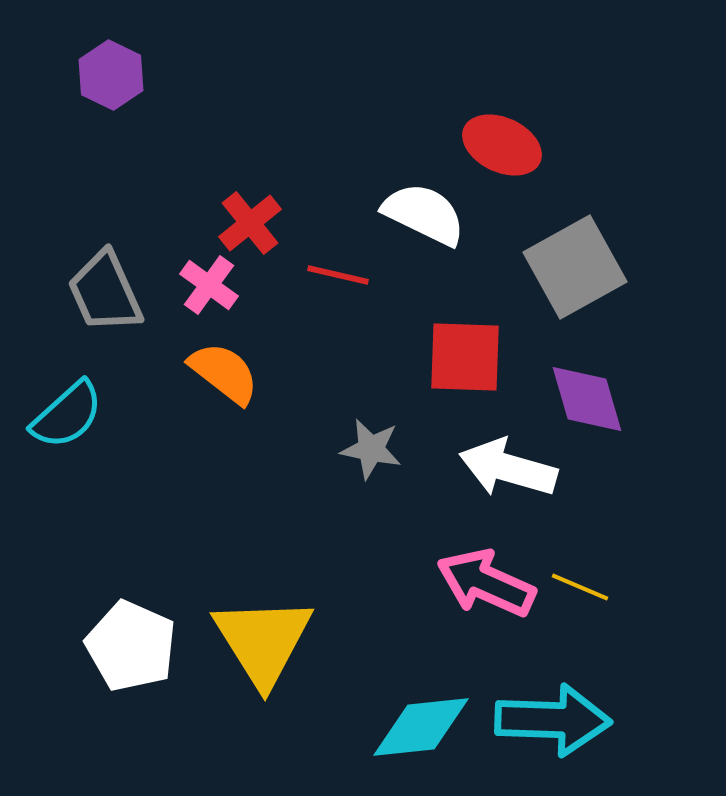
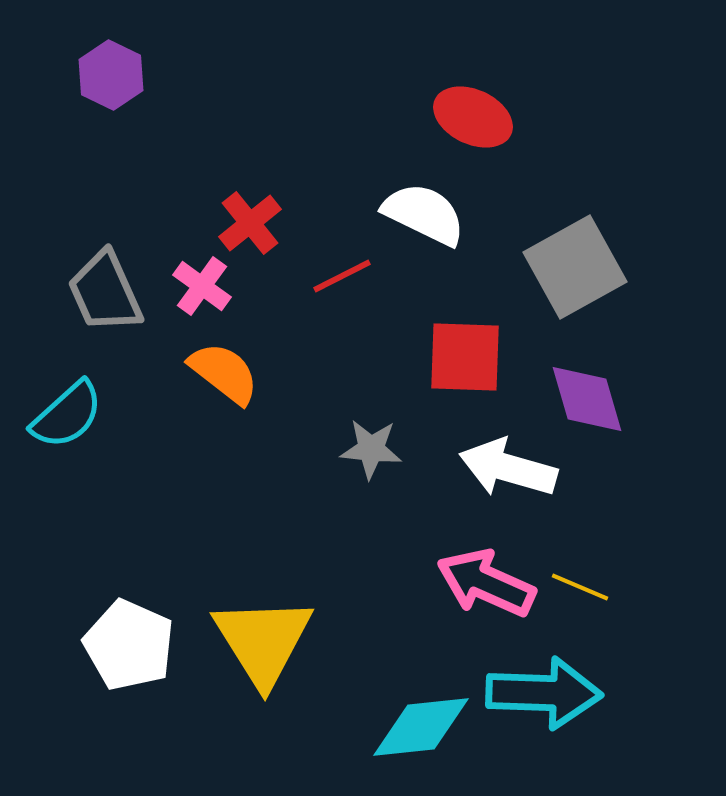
red ellipse: moved 29 px left, 28 px up
red line: moved 4 px right, 1 px down; rotated 40 degrees counterclockwise
pink cross: moved 7 px left, 1 px down
gray star: rotated 6 degrees counterclockwise
white pentagon: moved 2 px left, 1 px up
cyan arrow: moved 9 px left, 27 px up
